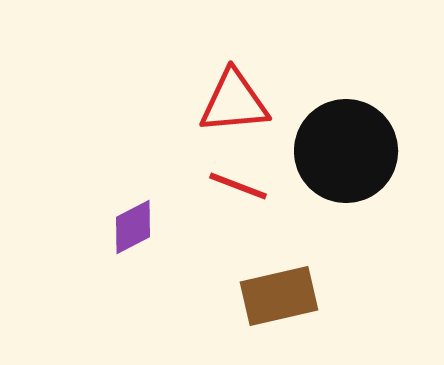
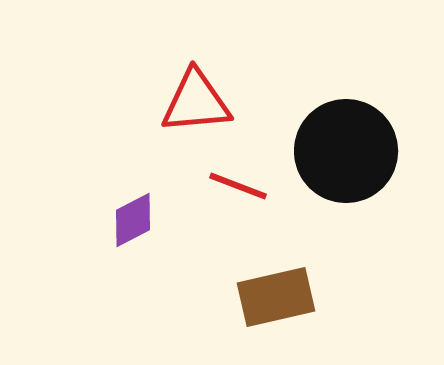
red triangle: moved 38 px left
purple diamond: moved 7 px up
brown rectangle: moved 3 px left, 1 px down
